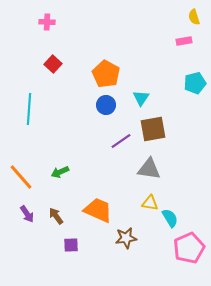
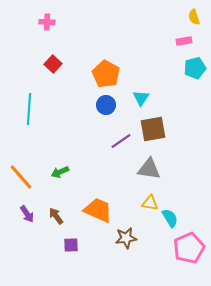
cyan pentagon: moved 15 px up
